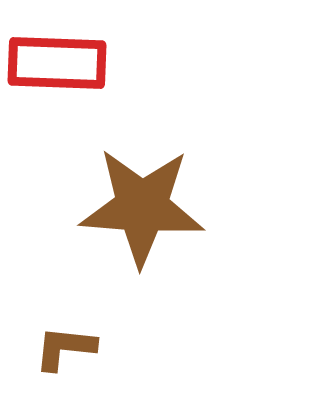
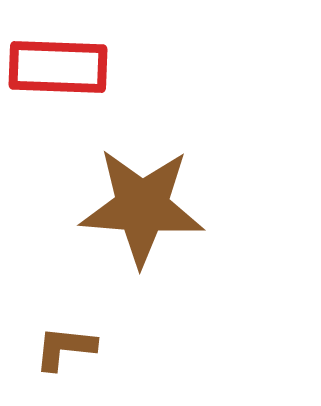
red rectangle: moved 1 px right, 4 px down
